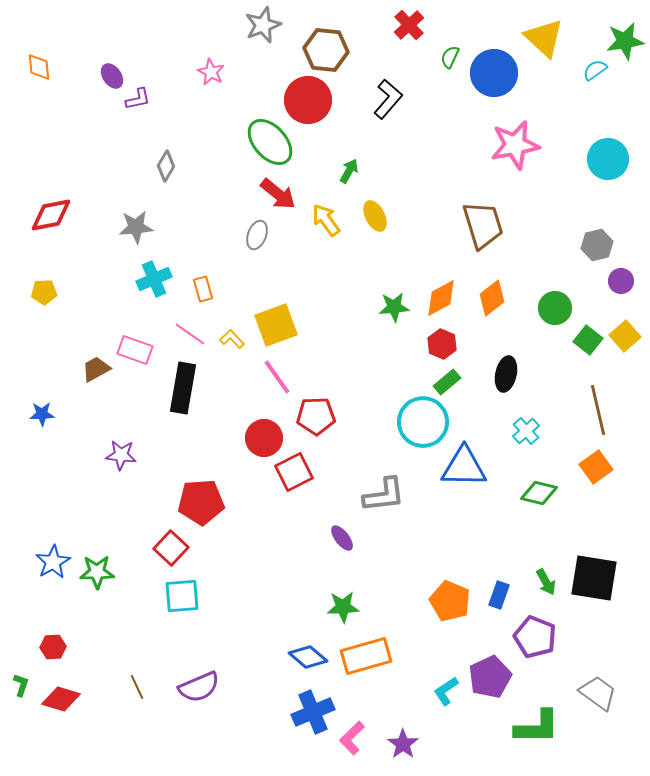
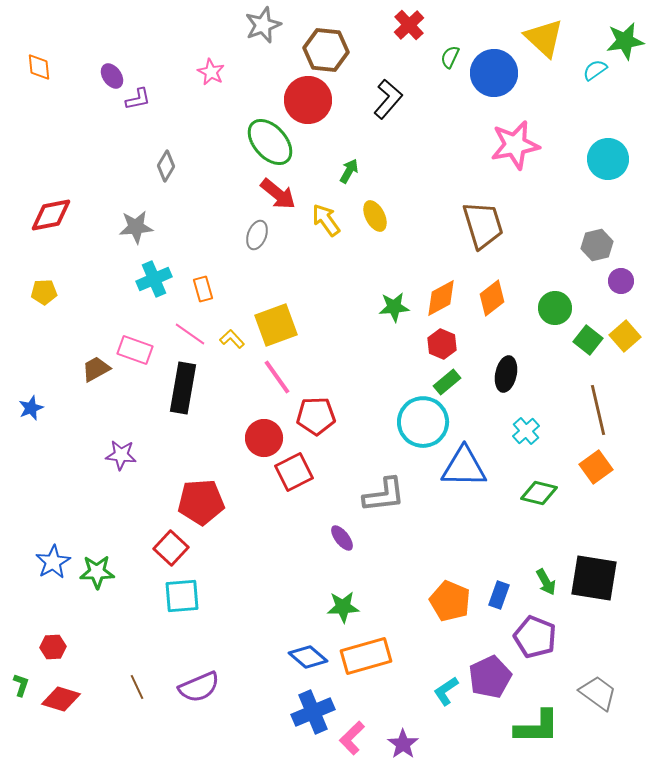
blue star at (42, 414): moved 11 px left, 6 px up; rotated 20 degrees counterclockwise
